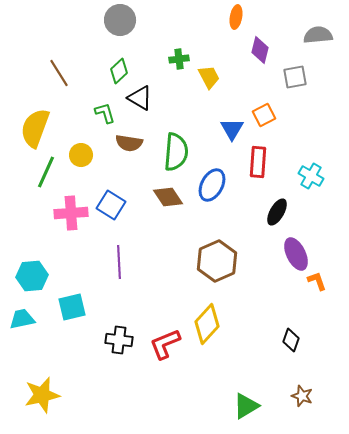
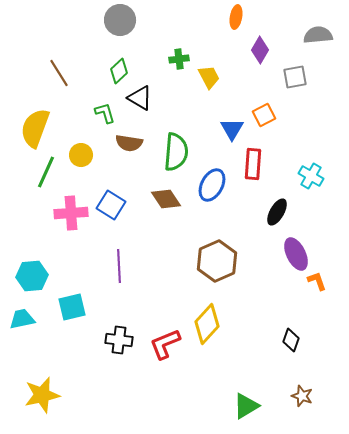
purple diamond: rotated 16 degrees clockwise
red rectangle: moved 5 px left, 2 px down
brown diamond: moved 2 px left, 2 px down
purple line: moved 4 px down
